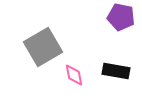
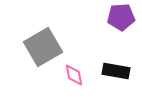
purple pentagon: rotated 16 degrees counterclockwise
